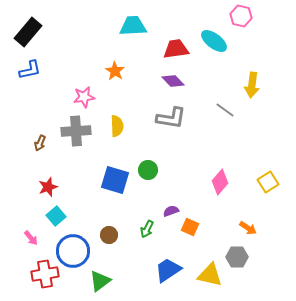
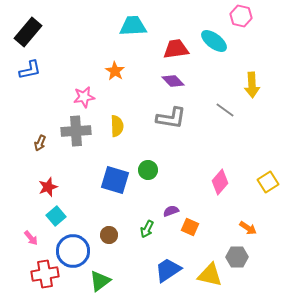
yellow arrow: rotated 10 degrees counterclockwise
